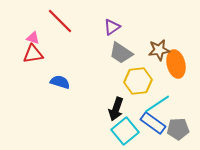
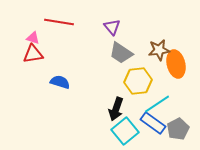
red line: moved 1 px left, 1 px down; rotated 36 degrees counterclockwise
purple triangle: rotated 36 degrees counterclockwise
gray pentagon: rotated 25 degrees counterclockwise
